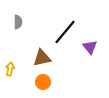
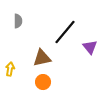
gray semicircle: moved 1 px up
